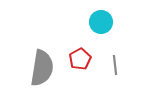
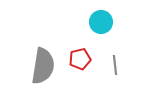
red pentagon: rotated 15 degrees clockwise
gray semicircle: moved 1 px right, 2 px up
